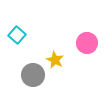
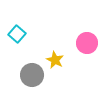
cyan square: moved 1 px up
gray circle: moved 1 px left
